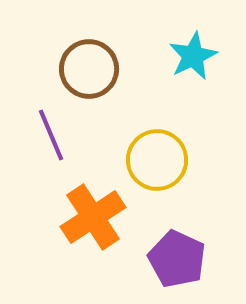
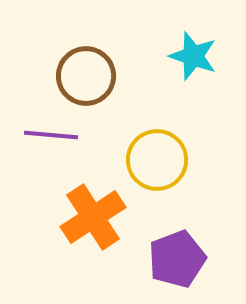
cyan star: rotated 27 degrees counterclockwise
brown circle: moved 3 px left, 7 px down
purple line: rotated 62 degrees counterclockwise
purple pentagon: rotated 26 degrees clockwise
